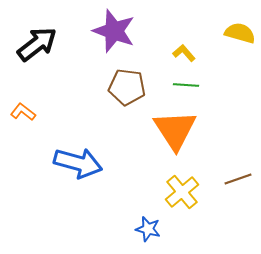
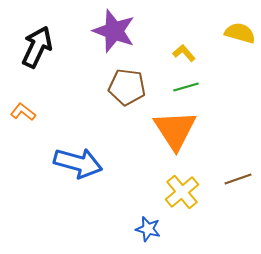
black arrow: moved 3 px down; rotated 27 degrees counterclockwise
green line: moved 2 px down; rotated 20 degrees counterclockwise
